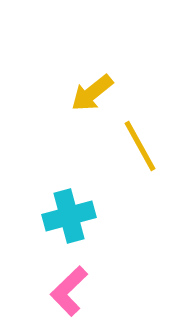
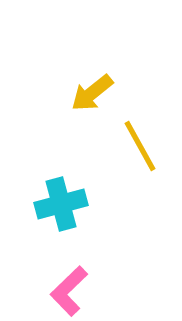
cyan cross: moved 8 px left, 12 px up
